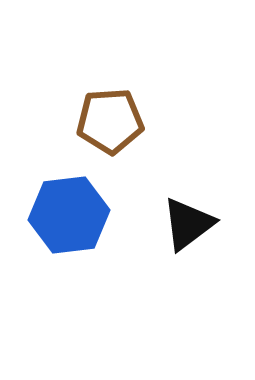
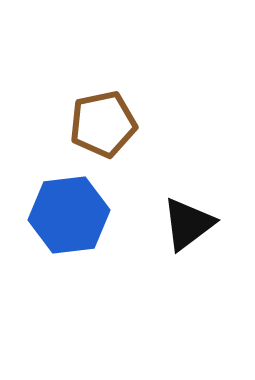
brown pentagon: moved 7 px left, 3 px down; rotated 8 degrees counterclockwise
